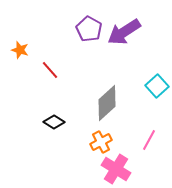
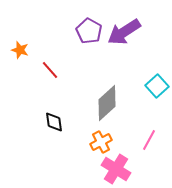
purple pentagon: moved 2 px down
black diamond: rotated 50 degrees clockwise
